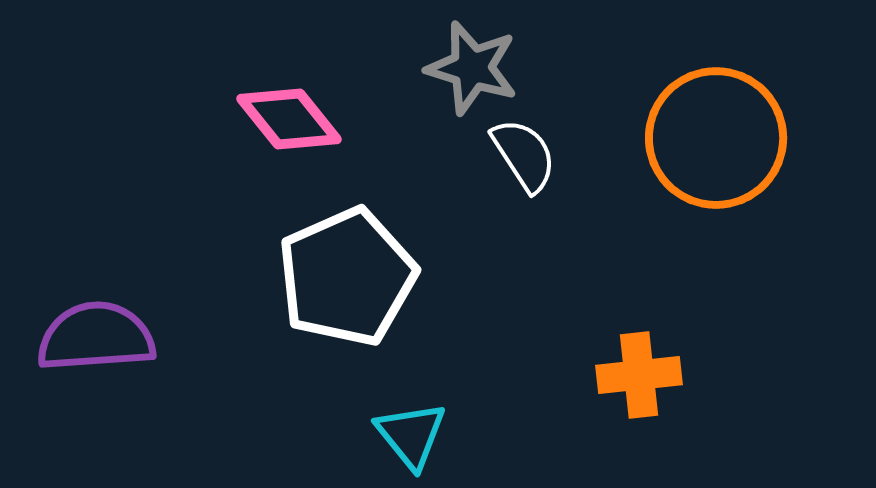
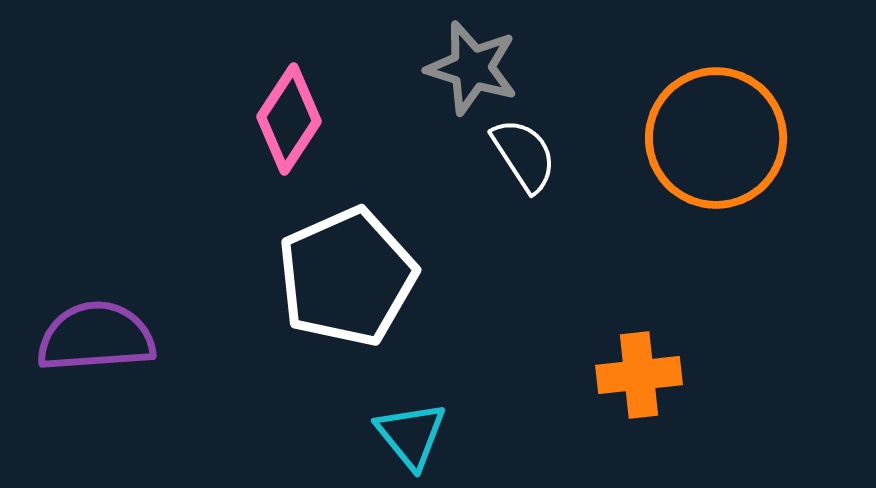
pink diamond: rotated 72 degrees clockwise
